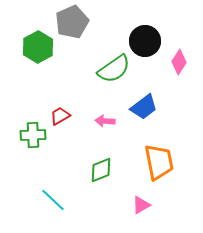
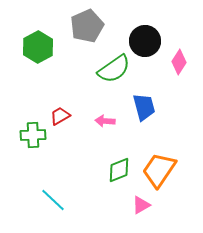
gray pentagon: moved 15 px right, 4 px down
blue trapezoid: rotated 68 degrees counterclockwise
orange trapezoid: moved 8 px down; rotated 135 degrees counterclockwise
green diamond: moved 18 px right
